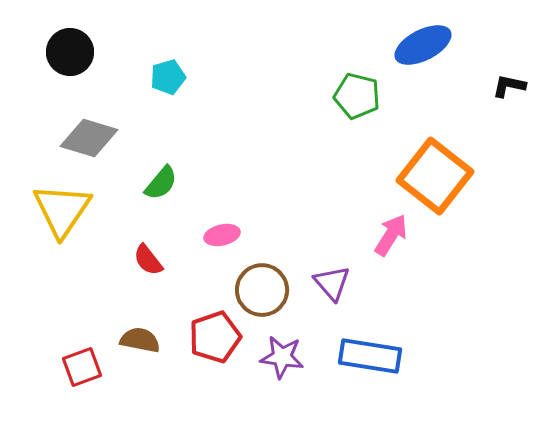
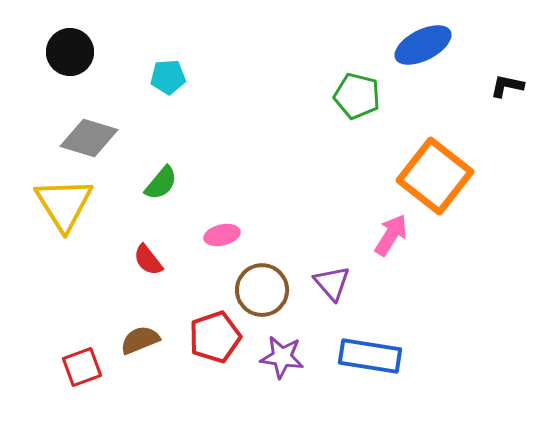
cyan pentagon: rotated 12 degrees clockwise
black L-shape: moved 2 px left
yellow triangle: moved 2 px right, 6 px up; rotated 6 degrees counterclockwise
brown semicircle: rotated 33 degrees counterclockwise
